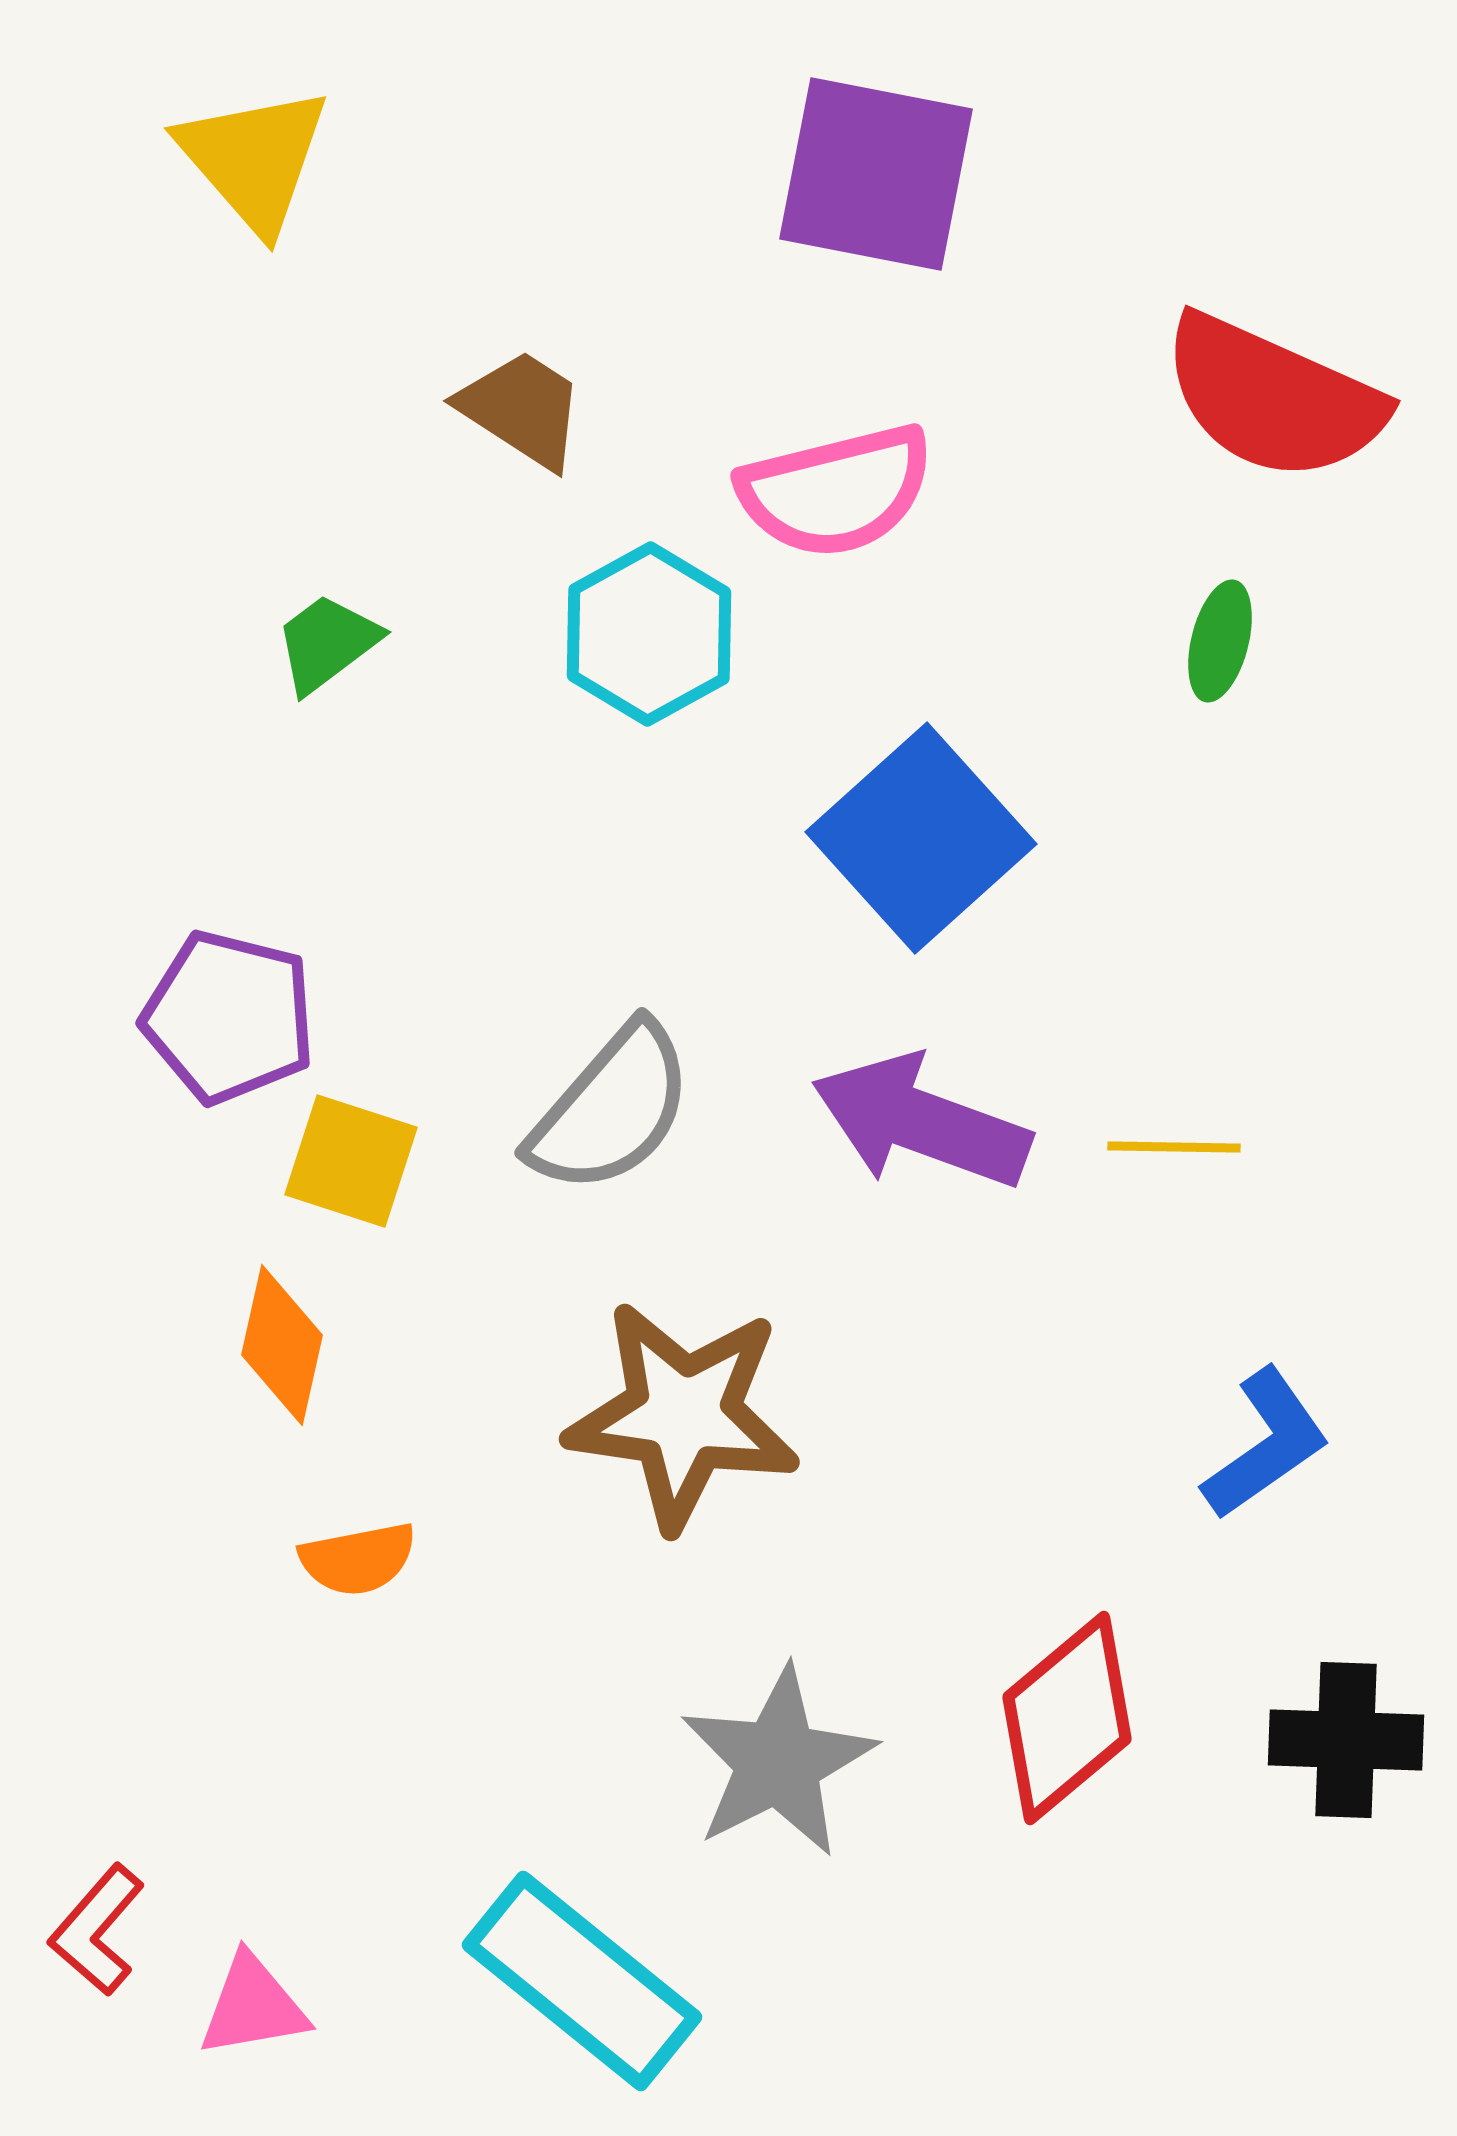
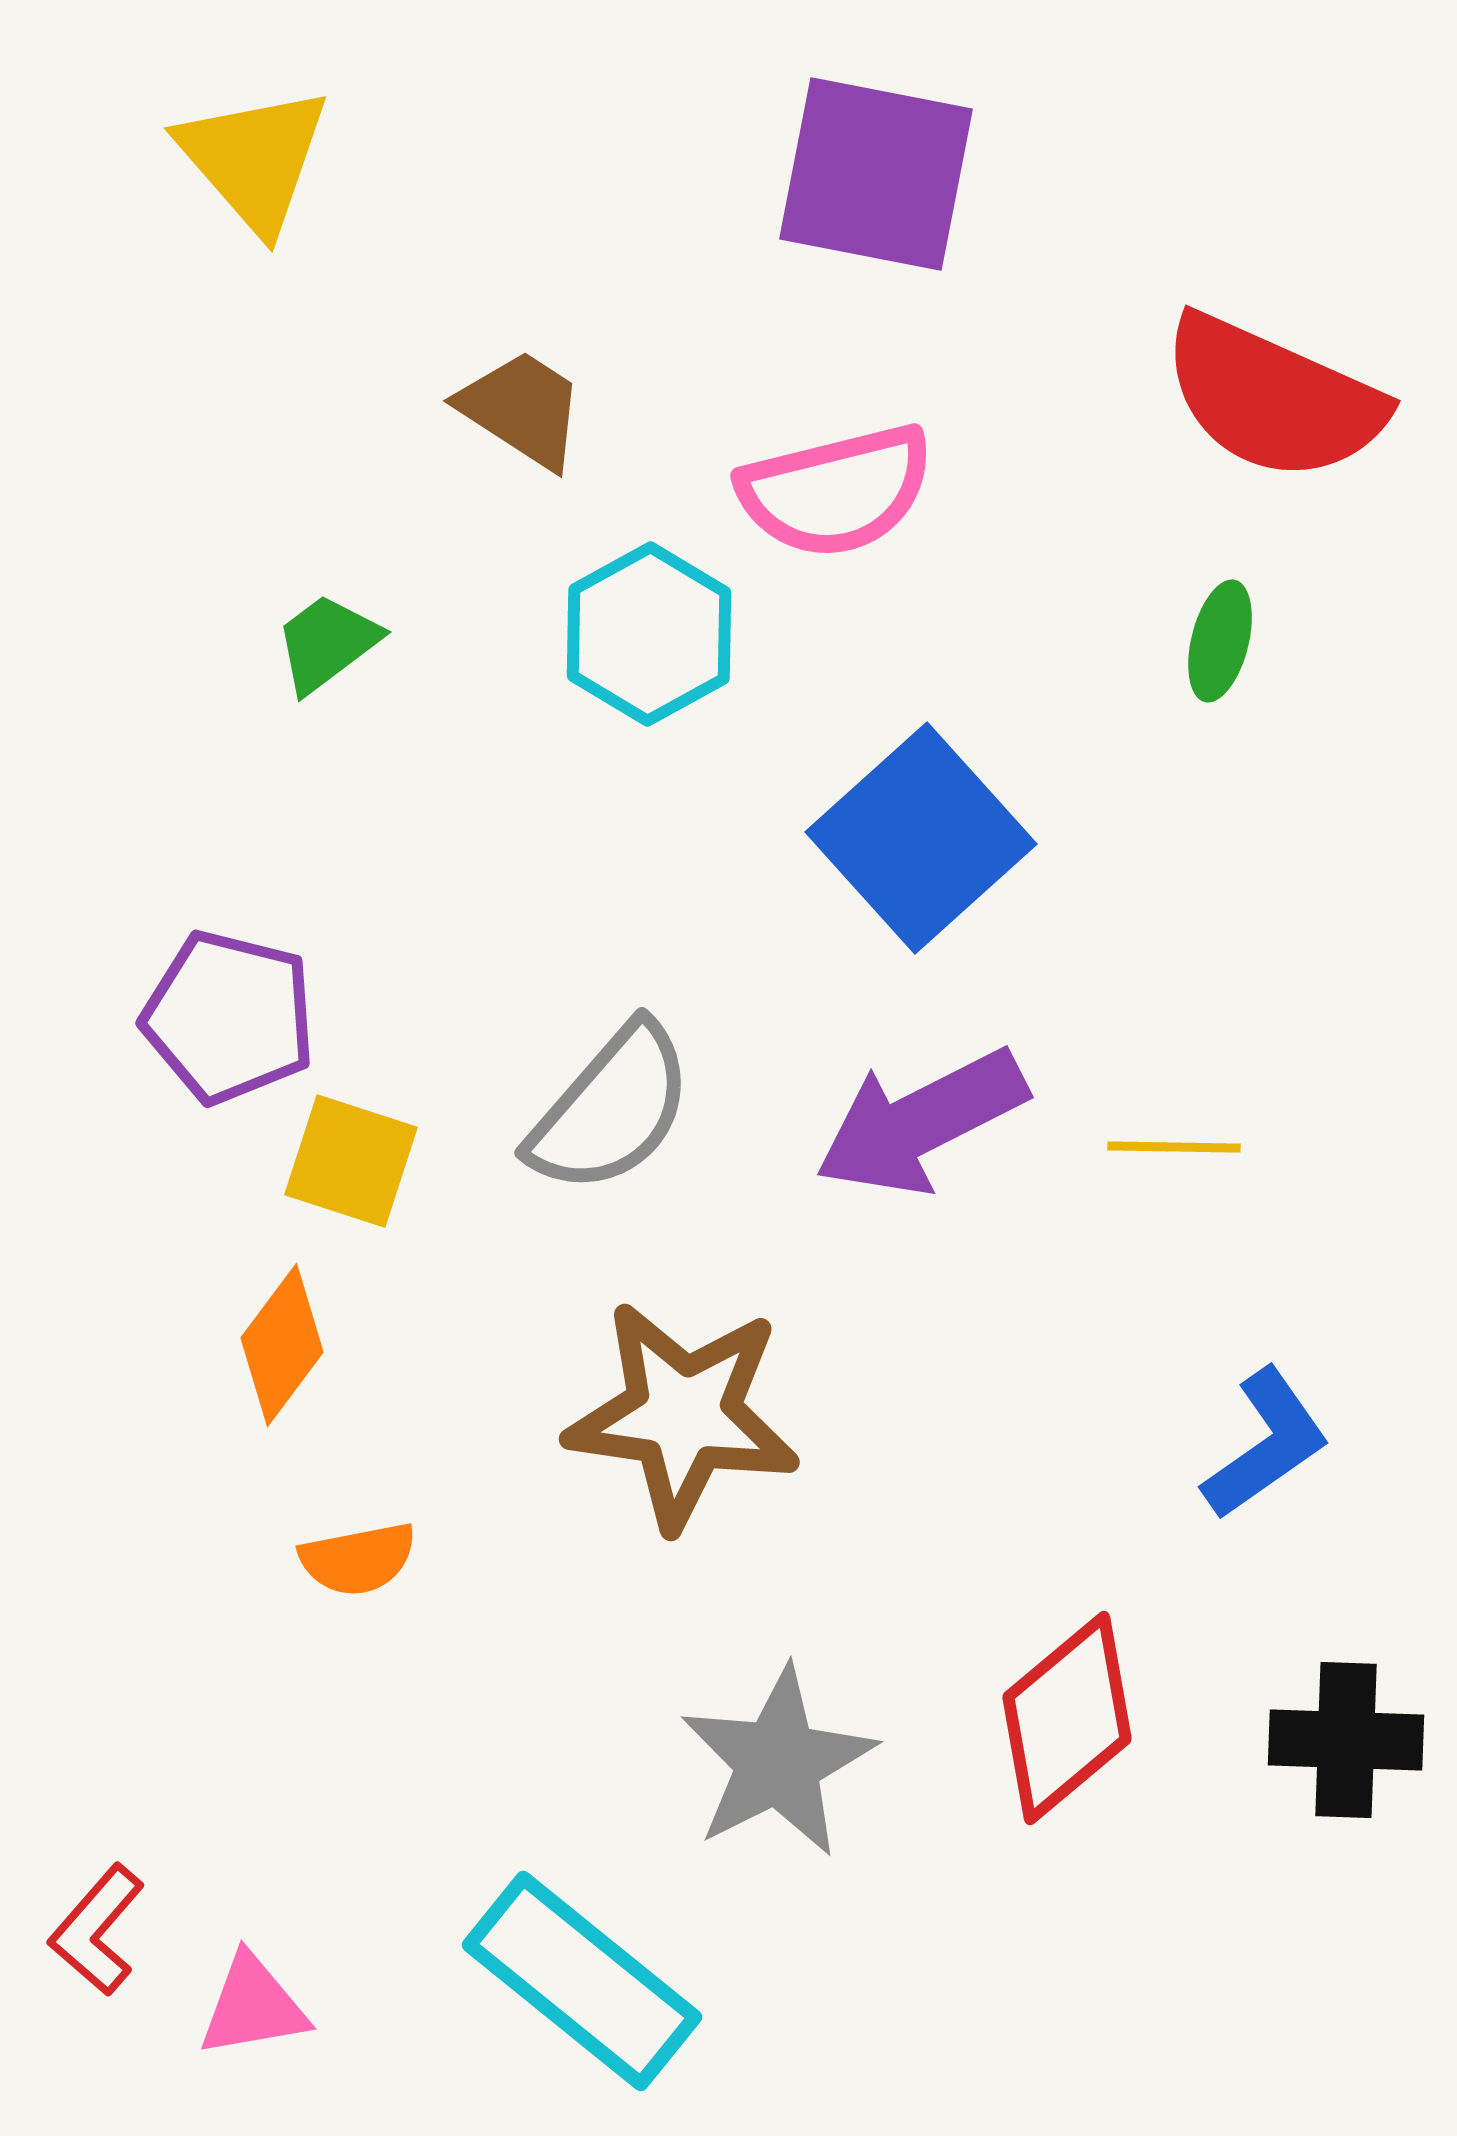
purple arrow: rotated 47 degrees counterclockwise
orange diamond: rotated 24 degrees clockwise
